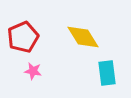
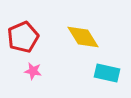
cyan rectangle: rotated 70 degrees counterclockwise
